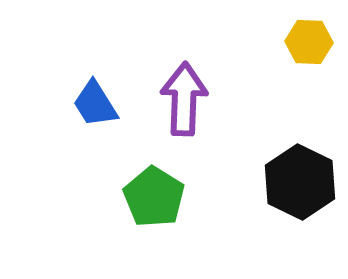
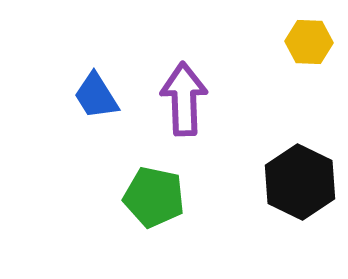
purple arrow: rotated 4 degrees counterclockwise
blue trapezoid: moved 1 px right, 8 px up
green pentagon: rotated 20 degrees counterclockwise
